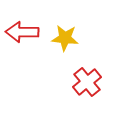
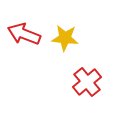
red arrow: moved 2 px right, 2 px down; rotated 20 degrees clockwise
